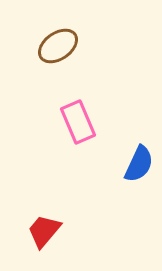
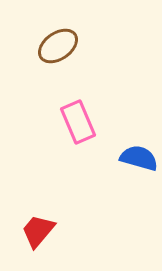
blue semicircle: moved 6 px up; rotated 99 degrees counterclockwise
red trapezoid: moved 6 px left
